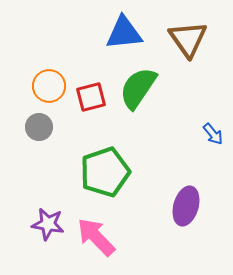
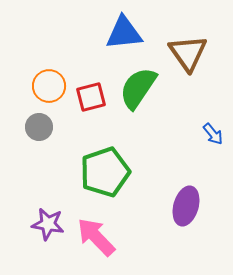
brown triangle: moved 14 px down
